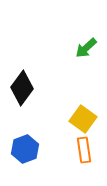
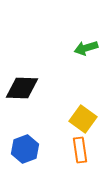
green arrow: rotated 25 degrees clockwise
black diamond: rotated 56 degrees clockwise
orange rectangle: moved 4 px left
